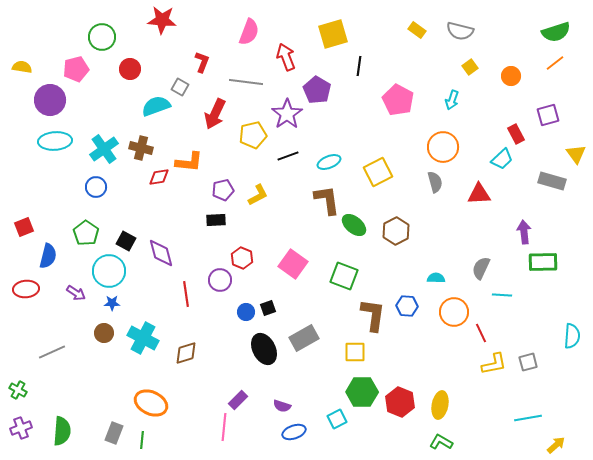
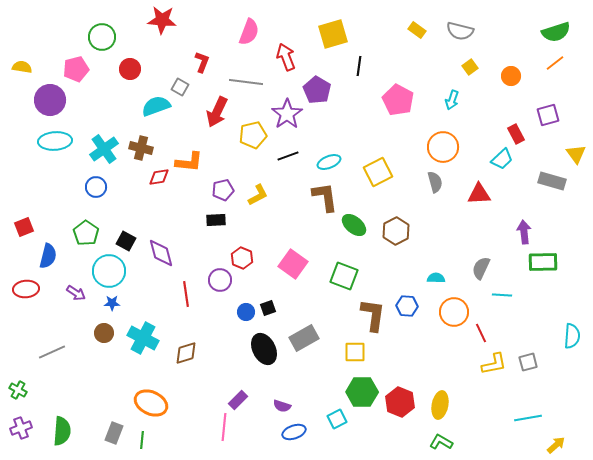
red arrow at (215, 114): moved 2 px right, 2 px up
brown L-shape at (327, 200): moved 2 px left, 3 px up
